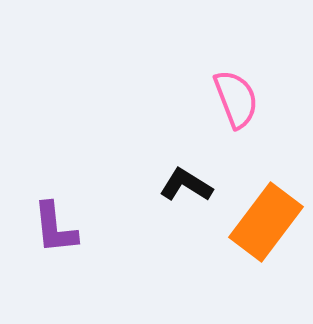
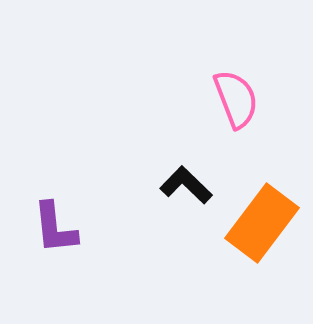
black L-shape: rotated 12 degrees clockwise
orange rectangle: moved 4 px left, 1 px down
